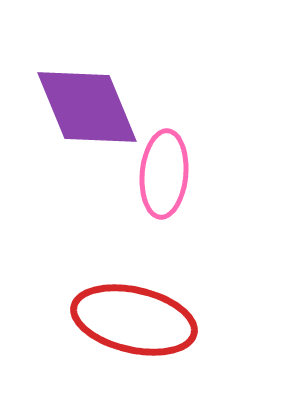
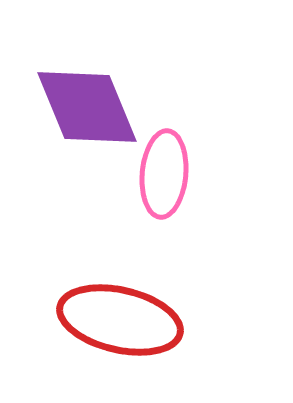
red ellipse: moved 14 px left
